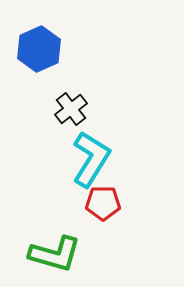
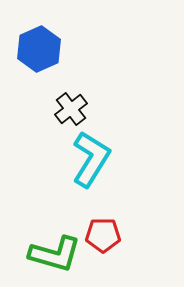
red pentagon: moved 32 px down
